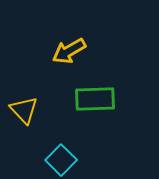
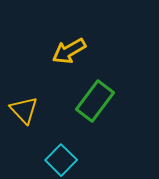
green rectangle: moved 2 px down; rotated 51 degrees counterclockwise
